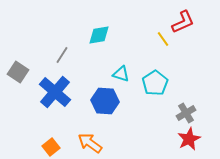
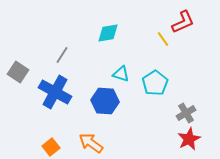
cyan diamond: moved 9 px right, 2 px up
blue cross: rotated 12 degrees counterclockwise
orange arrow: moved 1 px right
